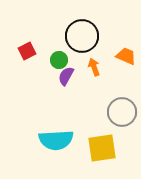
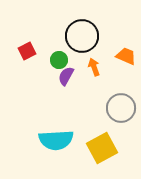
gray circle: moved 1 px left, 4 px up
yellow square: rotated 20 degrees counterclockwise
